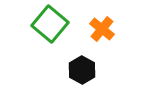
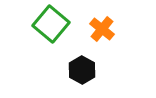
green square: moved 1 px right
